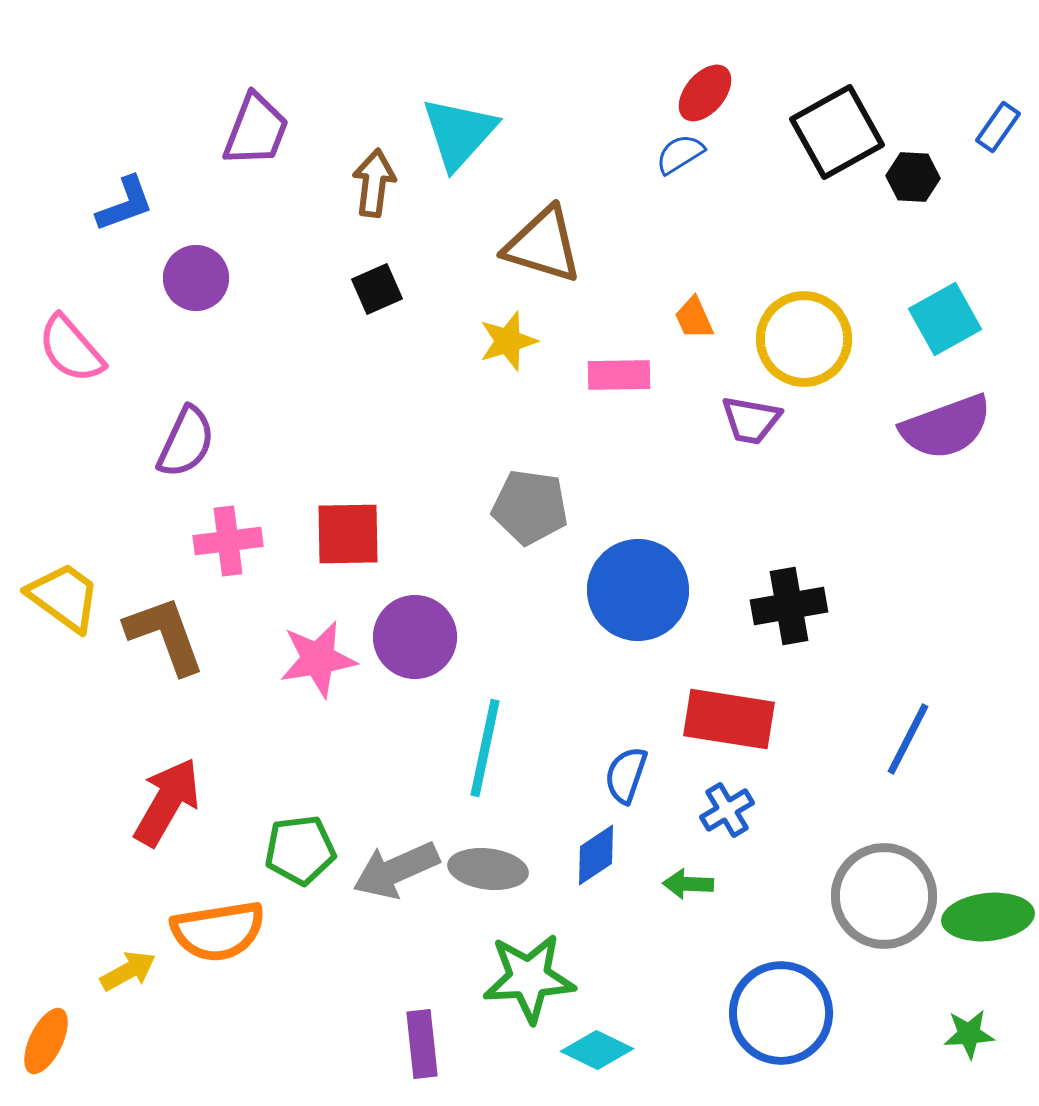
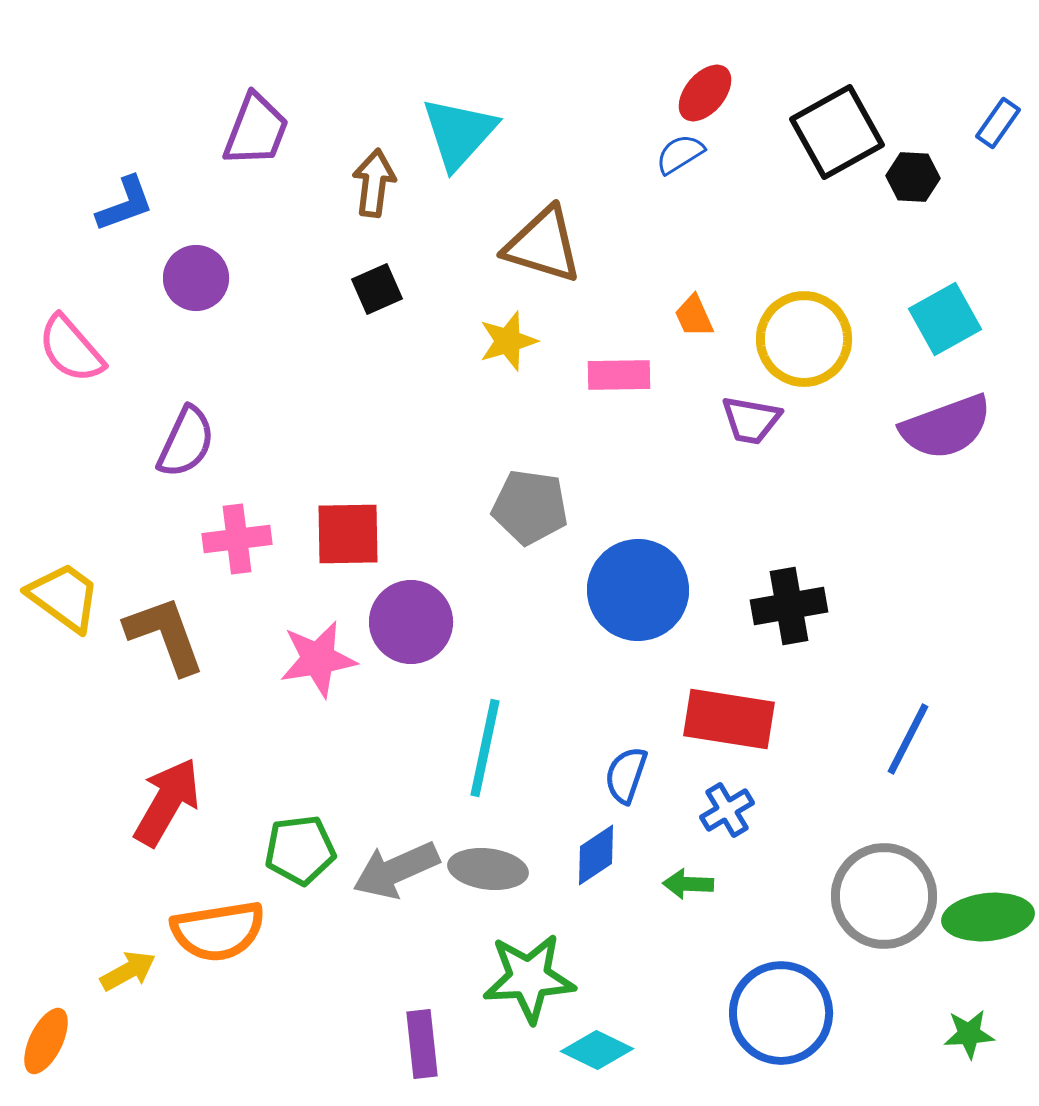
blue rectangle at (998, 127): moved 4 px up
orange trapezoid at (694, 318): moved 2 px up
pink cross at (228, 541): moved 9 px right, 2 px up
purple circle at (415, 637): moved 4 px left, 15 px up
